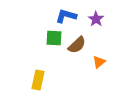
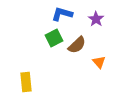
blue L-shape: moved 4 px left, 2 px up
green square: rotated 30 degrees counterclockwise
orange triangle: rotated 32 degrees counterclockwise
yellow rectangle: moved 12 px left, 2 px down; rotated 18 degrees counterclockwise
